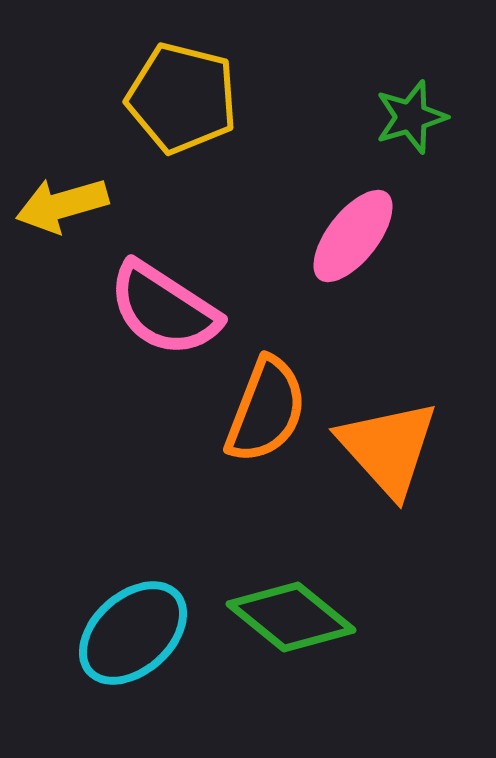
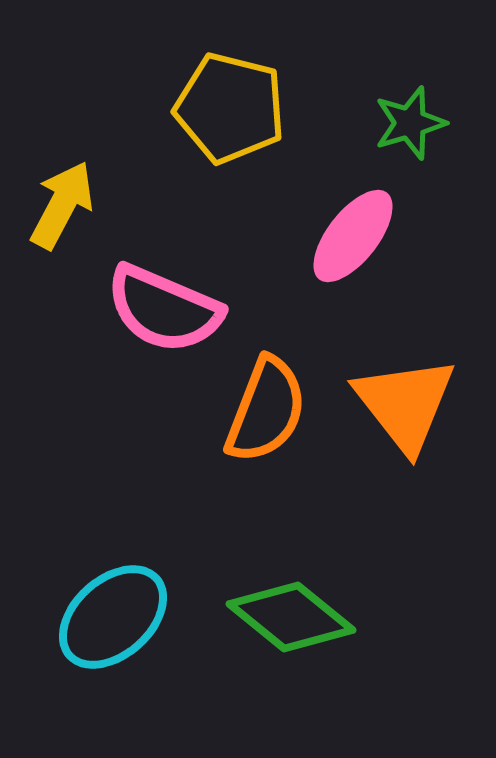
yellow pentagon: moved 48 px right, 10 px down
green star: moved 1 px left, 6 px down
yellow arrow: rotated 134 degrees clockwise
pink semicircle: rotated 10 degrees counterclockwise
orange triangle: moved 17 px right, 44 px up; rotated 4 degrees clockwise
cyan ellipse: moved 20 px left, 16 px up
